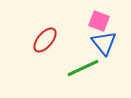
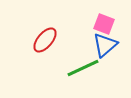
pink square: moved 5 px right, 3 px down
blue triangle: moved 1 px right, 2 px down; rotated 28 degrees clockwise
